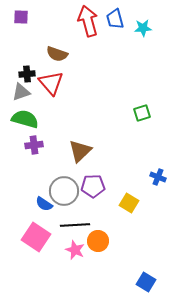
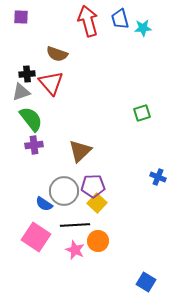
blue trapezoid: moved 5 px right
green semicircle: moved 6 px right; rotated 36 degrees clockwise
yellow square: moved 32 px left; rotated 12 degrees clockwise
